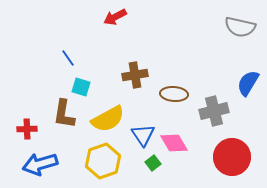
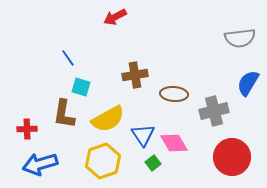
gray semicircle: moved 11 px down; rotated 20 degrees counterclockwise
